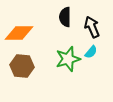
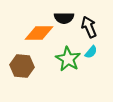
black semicircle: moved 1 px left, 1 px down; rotated 90 degrees counterclockwise
black arrow: moved 3 px left
orange diamond: moved 20 px right
green star: rotated 25 degrees counterclockwise
